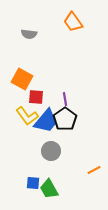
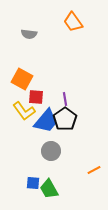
yellow L-shape: moved 3 px left, 5 px up
